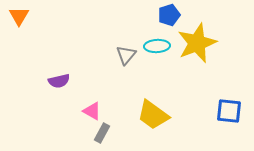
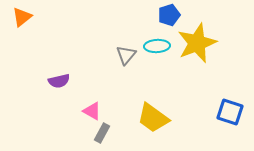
orange triangle: moved 3 px right, 1 px down; rotated 20 degrees clockwise
blue square: moved 1 px right, 1 px down; rotated 12 degrees clockwise
yellow trapezoid: moved 3 px down
